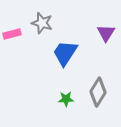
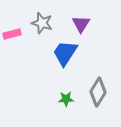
purple triangle: moved 25 px left, 9 px up
